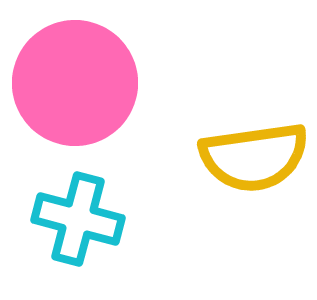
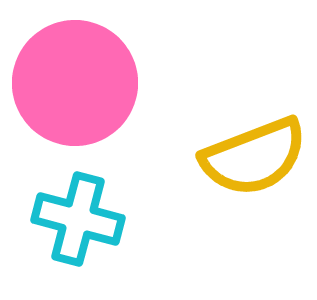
yellow semicircle: rotated 13 degrees counterclockwise
